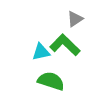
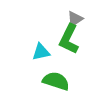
green L-shape: moved 4 px right, 6 px up; rotated 108 degrees counterclockwise
green semicircle: moved 5 px right
